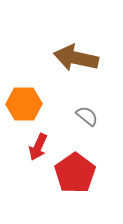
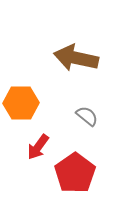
orange hexagon: moved 3 px left, 1 px up
red arrow: rotated 12 degrees clockwise
